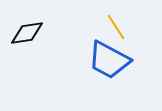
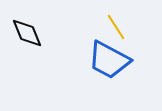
black diamond: rotated 76 degrees clockwise
